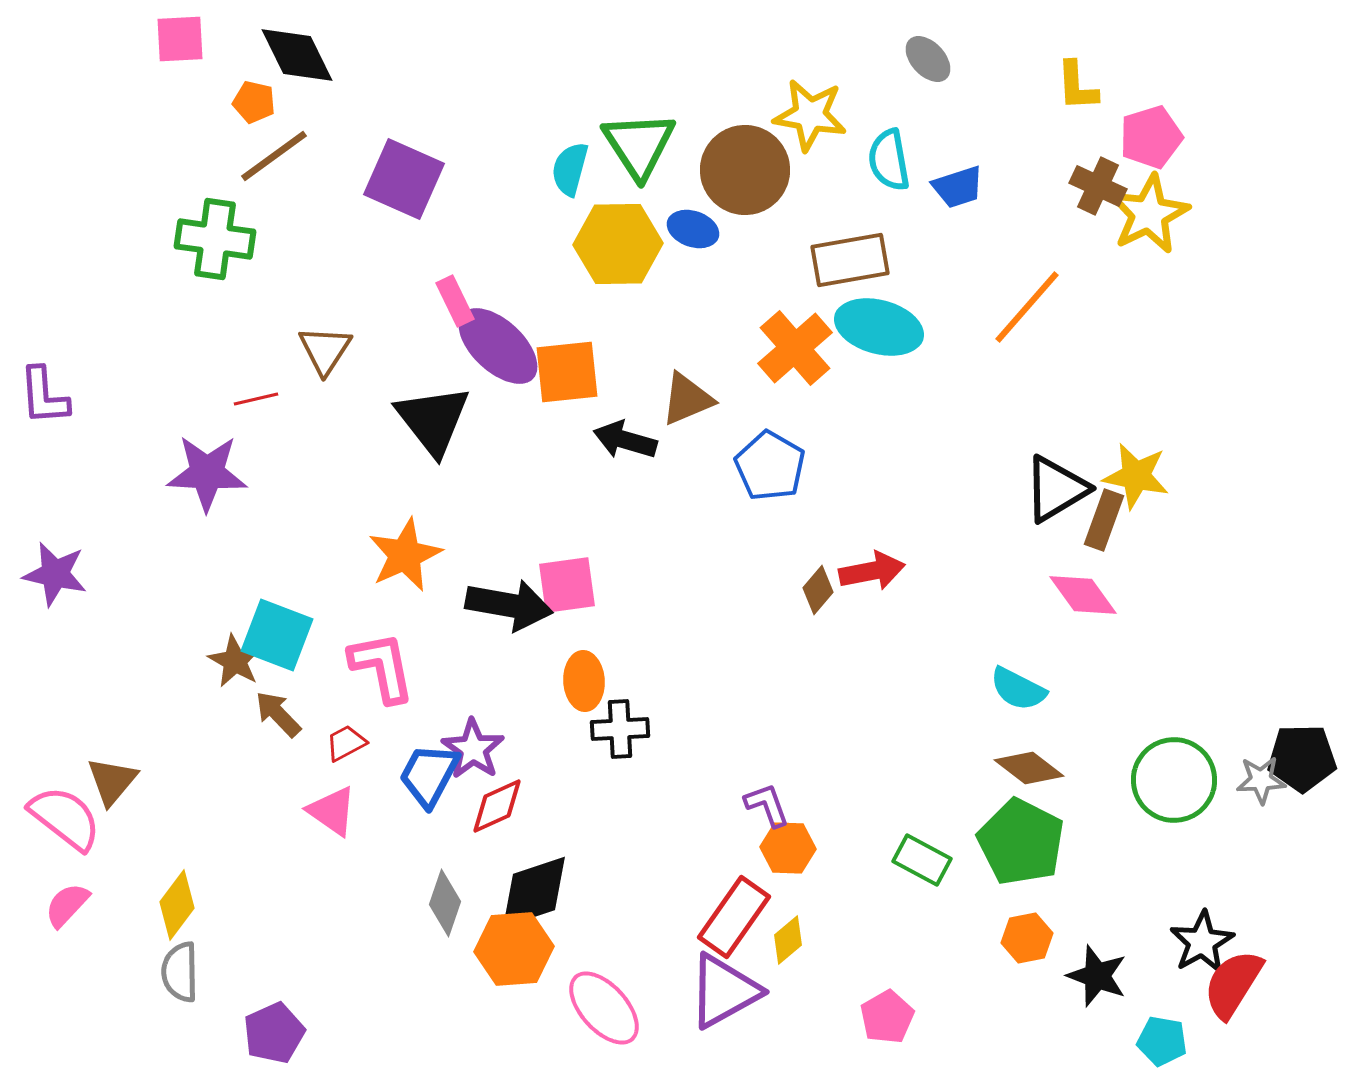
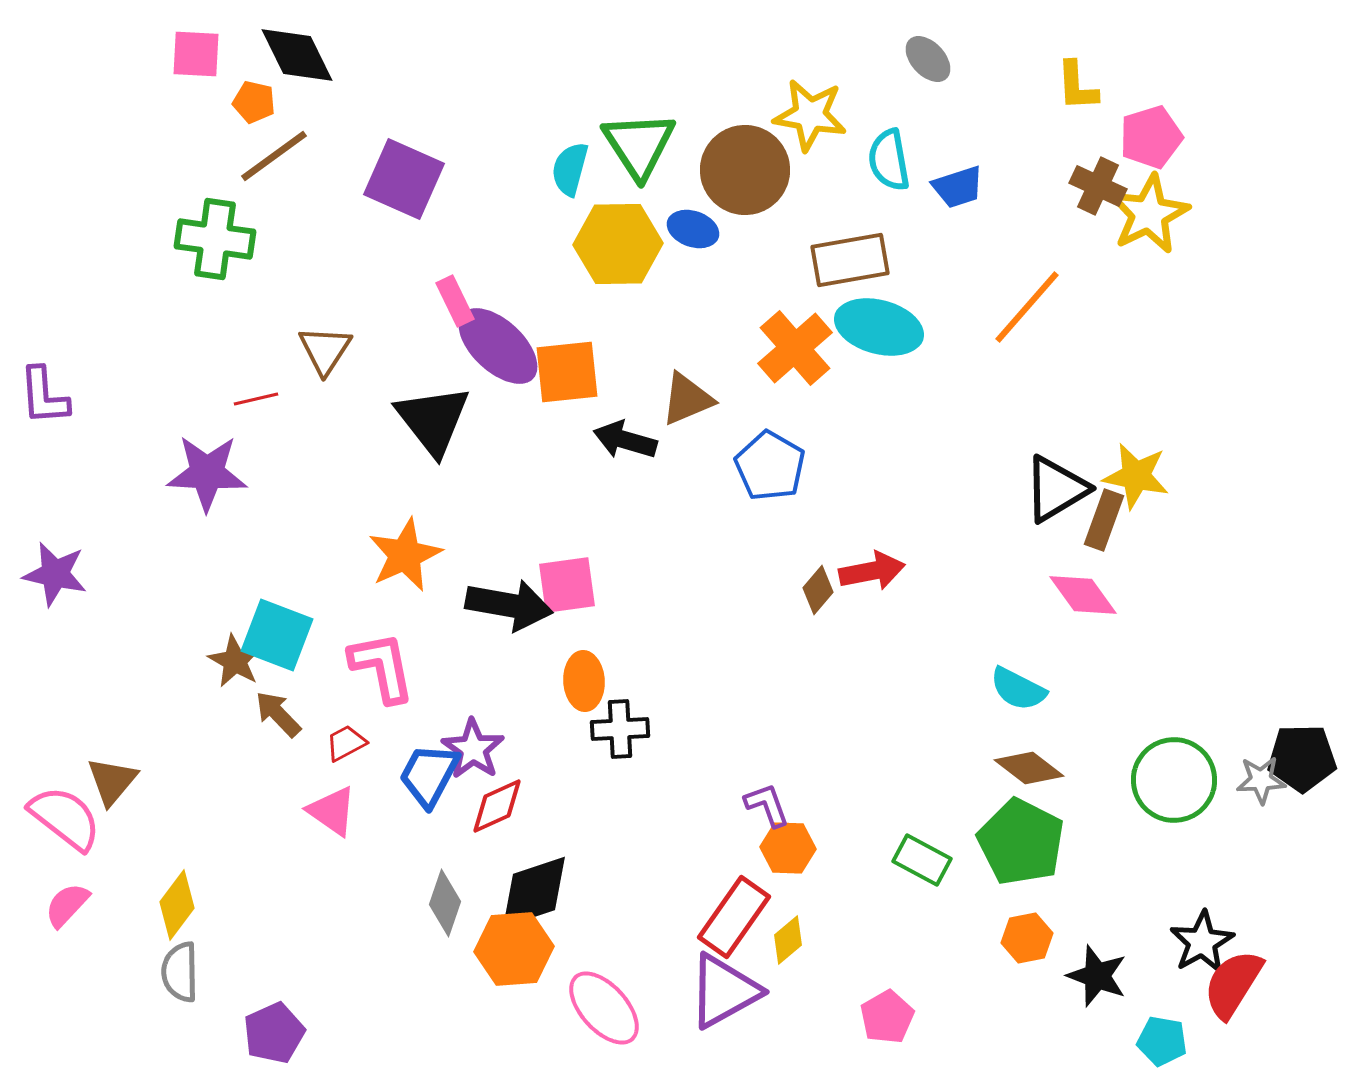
pink square at (180, 39): moved 16 px right, 15 px down; rotated 6 degrees clockwise
